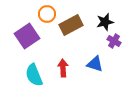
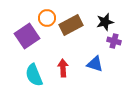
orange circle: moved 4 px down
purple cross: rotated 16 degrees counterclockwise
